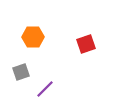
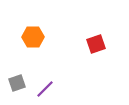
red square: moved 10 px right
gray square: moved 4 px left, 11 px down
